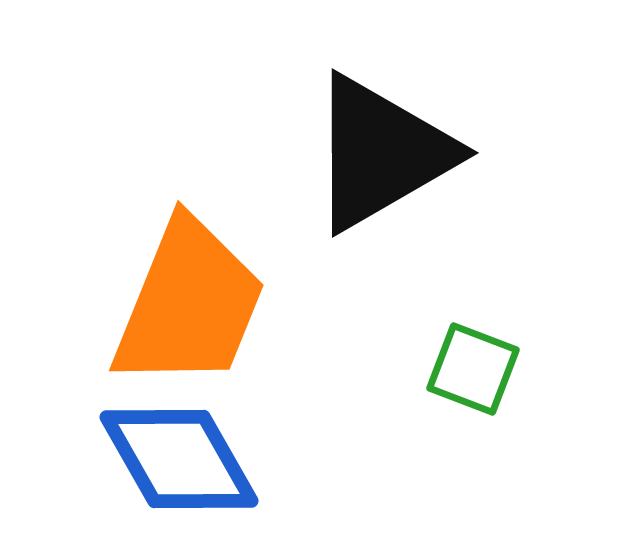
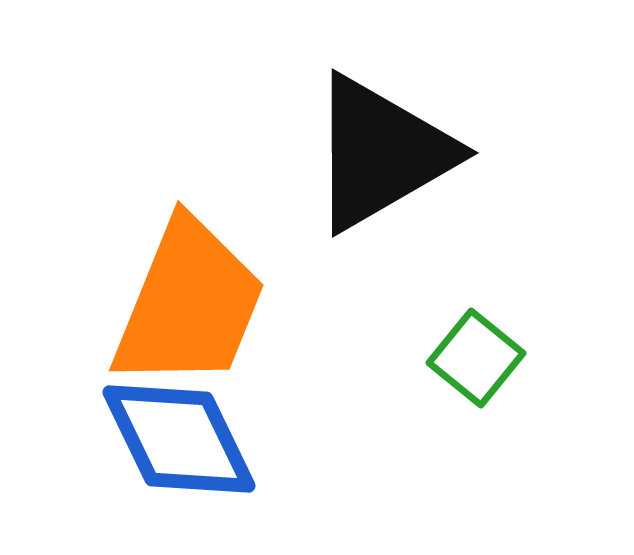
green square: moved 3 px right, 11 px up; rotated 18 degrees clockwise
blue diamond: moved 20 px up; rotated 4 degrees clockwise
